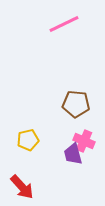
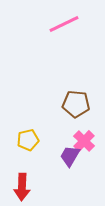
pink cross: rotated 20 degrees clockwise
purple trapezoid: moved 3 px left, 2 px down; rotated 45 degrees clockwise
red arrow: rotated 44 degrees clockwise
